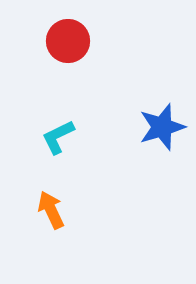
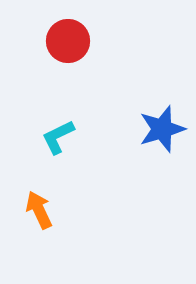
blue star: moved 2 px down
orange arrow: moved 12 px left
